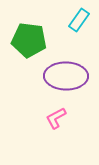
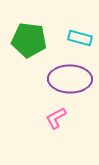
cyan rectangle: moved 1 px right, 18 px down; rotated 70 degrees clockwise
purple ellipse: moved 4 px right, 3 px down
